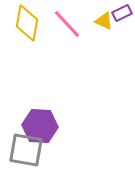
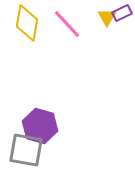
yellow triangle: moved 3 px right, 4 px up; rotated 36 degrees clockwise
purple hexagon: rotated 12 degrees clockwise
